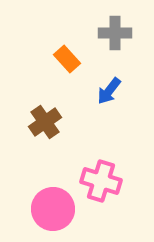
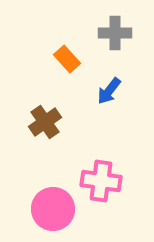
pink cross: rotated 9 degrees counterclockwise
